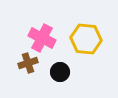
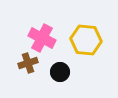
yellow hexagon: moved 1 px down
